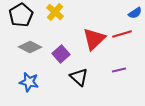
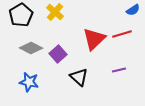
blue semicircle: moved 2 px left, 3 px up
gray diamond: moved 1 px right, 1 px down
purple square: moved 3 px left
